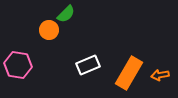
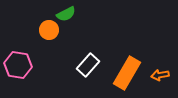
green semicircle: rotated 18 degrees clockwise
white rectangle: rotated 25 degrees counterclockwise
orange rectangle: moved 2 px left
